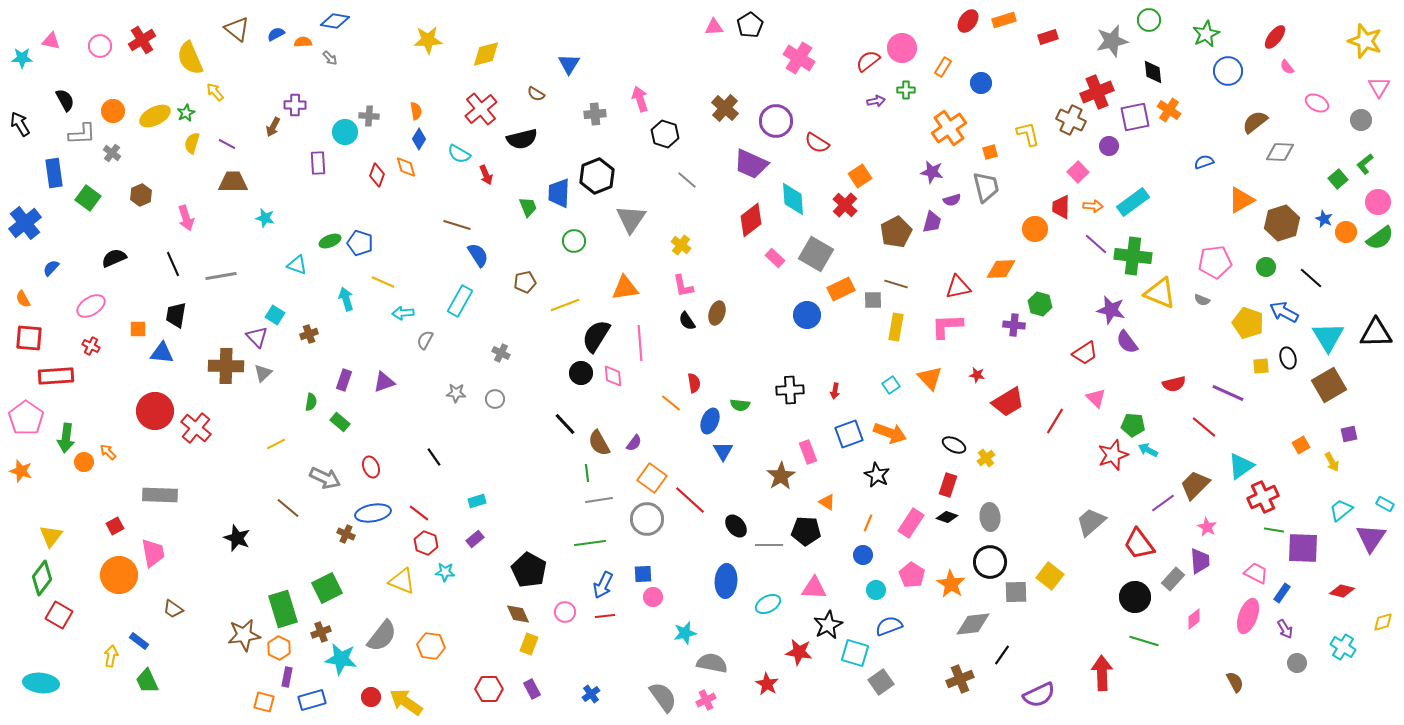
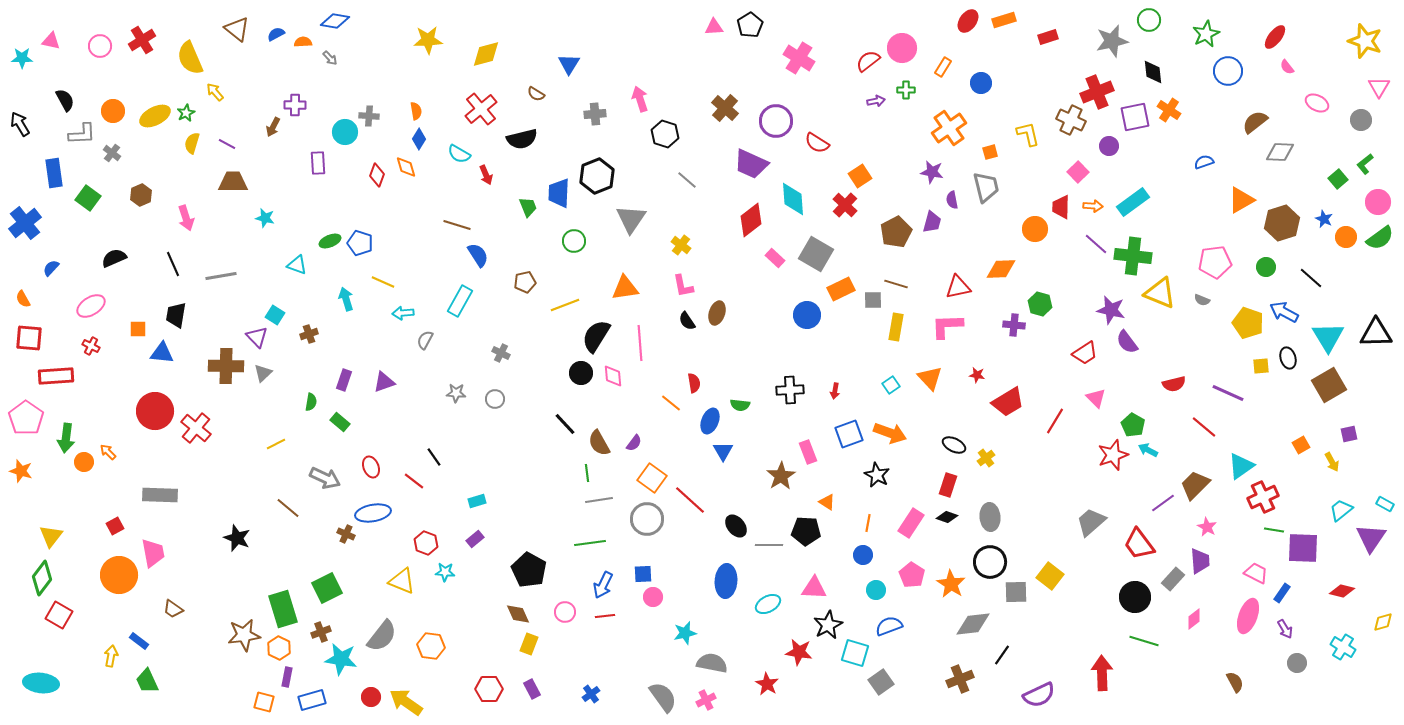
purple semicircle at (952, 200): rotated 96 degrees clockwise
orange circle at (1346, 232): moved 5 px down
green pentagon at (1133, 425): rotated 25 degrees clockwise
red line at (419, 513): moved 5 px left, 32 px up
orange line at (868, 523): rotated 12 degrees counterclockwise
